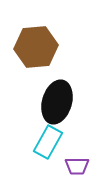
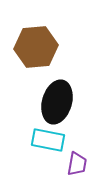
cyan rectangle: moved 2 px up; rotated 72 degrees clockwise
purple trapezoid: moved 2 px up; rotated 80 degrees counterclockwise
